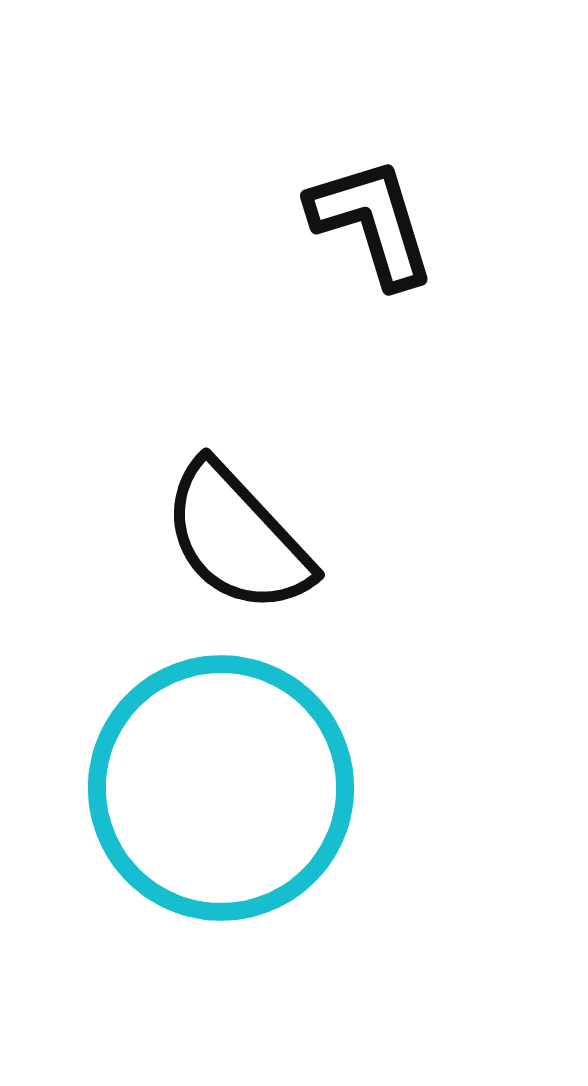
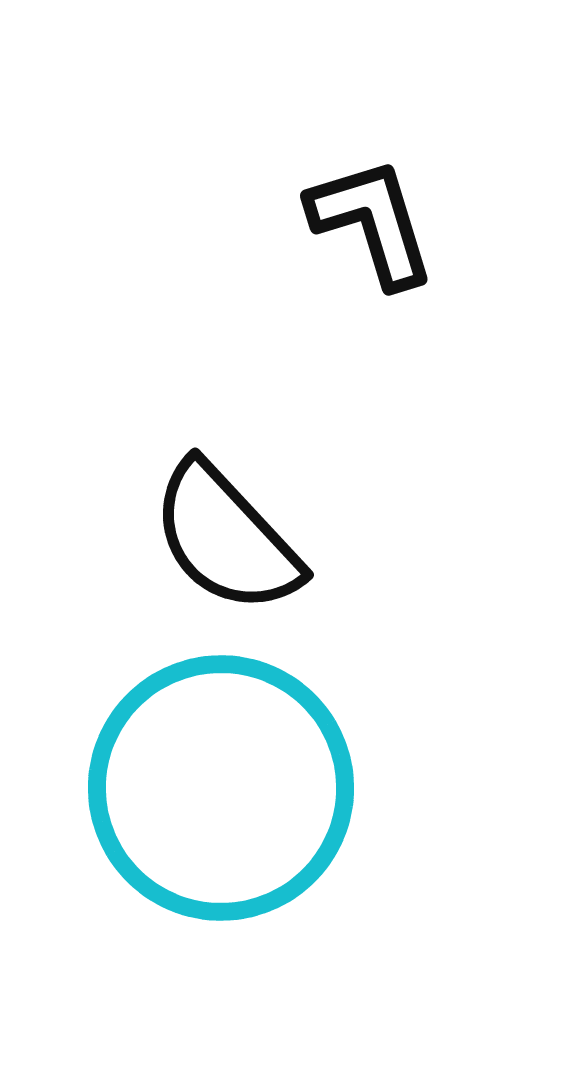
black semicircle: moved 11 px left
